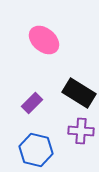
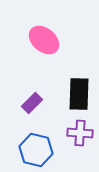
black rectangle: moved 1 px down; rotated 60 degrees clockwise
purple cross: moved 1 px left, 2 px down
